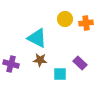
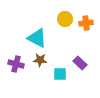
purple cross: moved 5 px right
